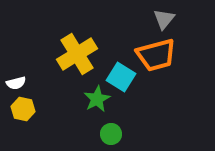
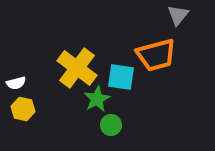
gray triangle: moved 14 px right, 4 px up
yellow cross: moved 14 px down; rotated 21 degrees counterclockwise
cyan square: rotated 24 degrees counterclockwise
green circle: moved 9 px up
